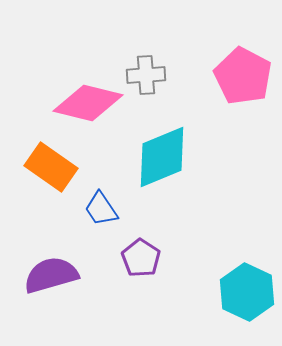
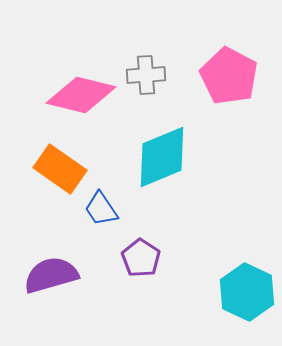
pink pentagon: moved 14 px left
pink diamond: moved 7 px left, 8 px up
orange rectangle: moved 9 px right, 2 px down
